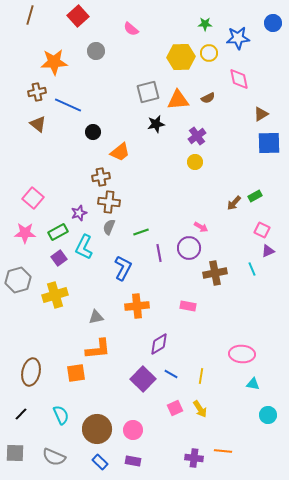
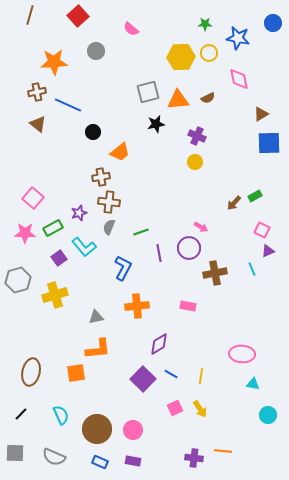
blue star at (238, 38): rotated 15 degrees clockwise
purple cross at (197, 136): rotated 30 degrees counterclockwise
green rectangle at (58, 232): moved 5 px left, 4 px up
cyan L-shape at (84, 247): rotated 65 degrees counterclockwise
blue rectangle at (100, 462): rotated 21 degrees counterclockwise
